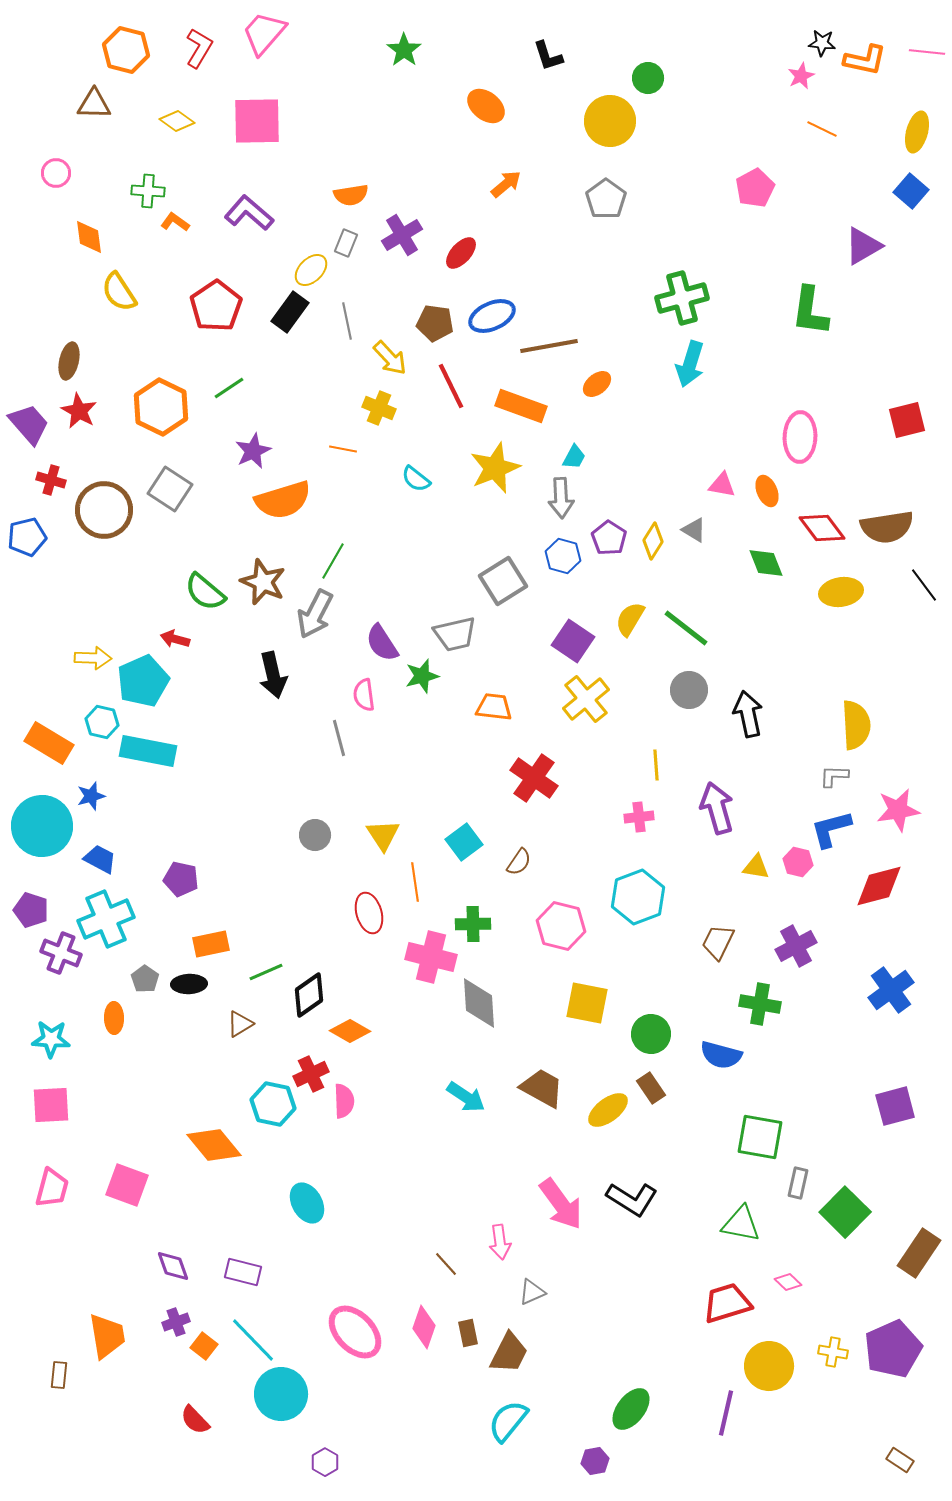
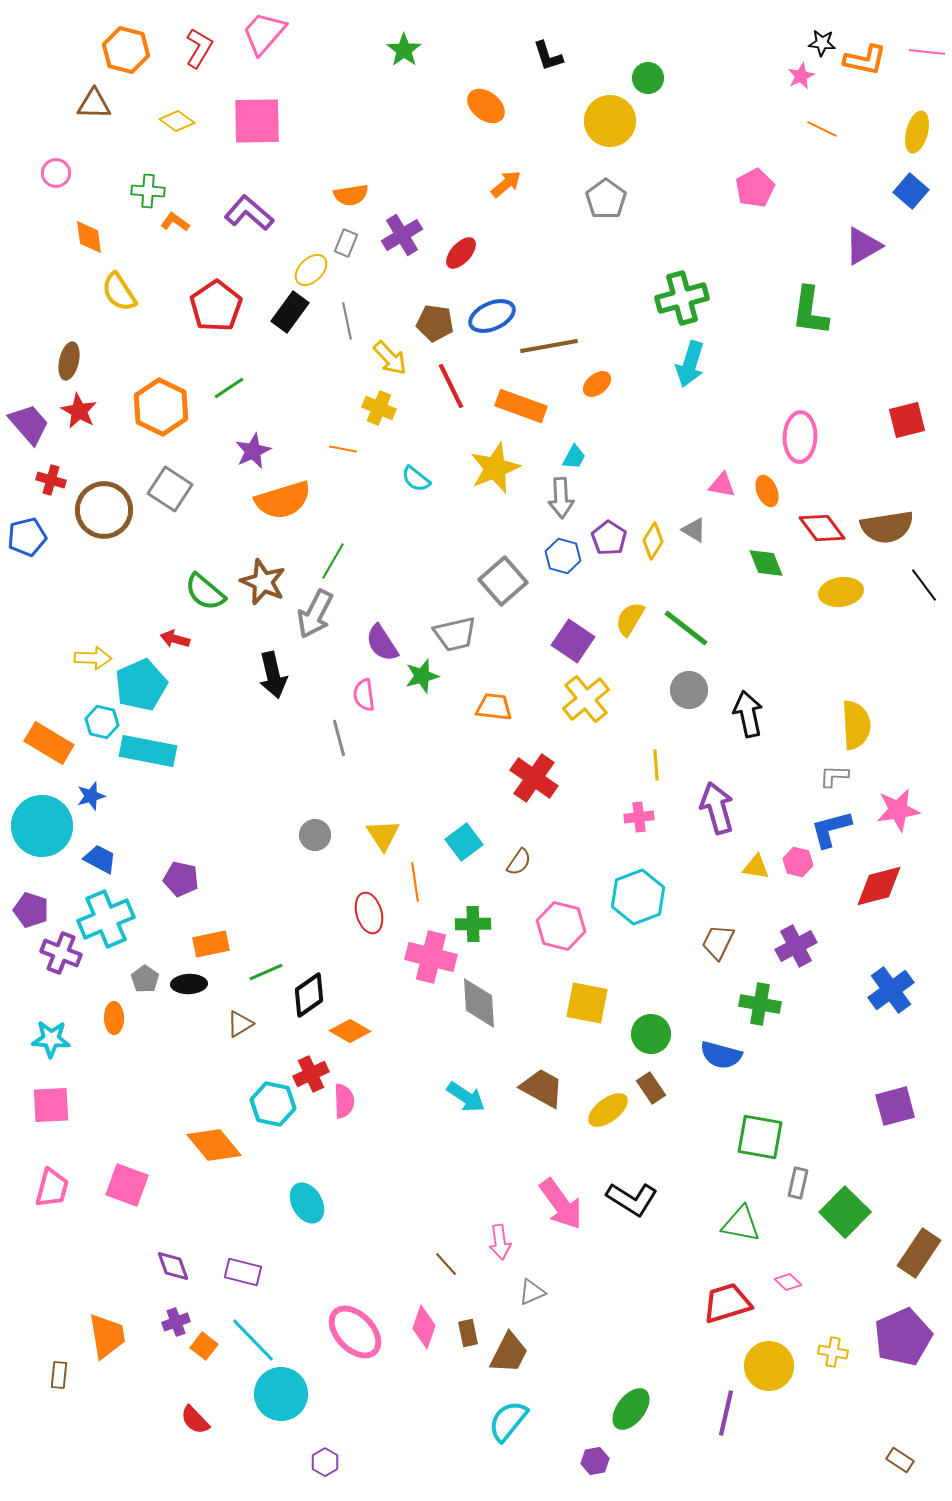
gray square at (503, 581): rotated 9 degrees counterclockwise
cyan pentagon at (143, 681): moved 2 px left, 4 px down
purple pentagon at (893, 1349): moved 10 px right, 12 px up
